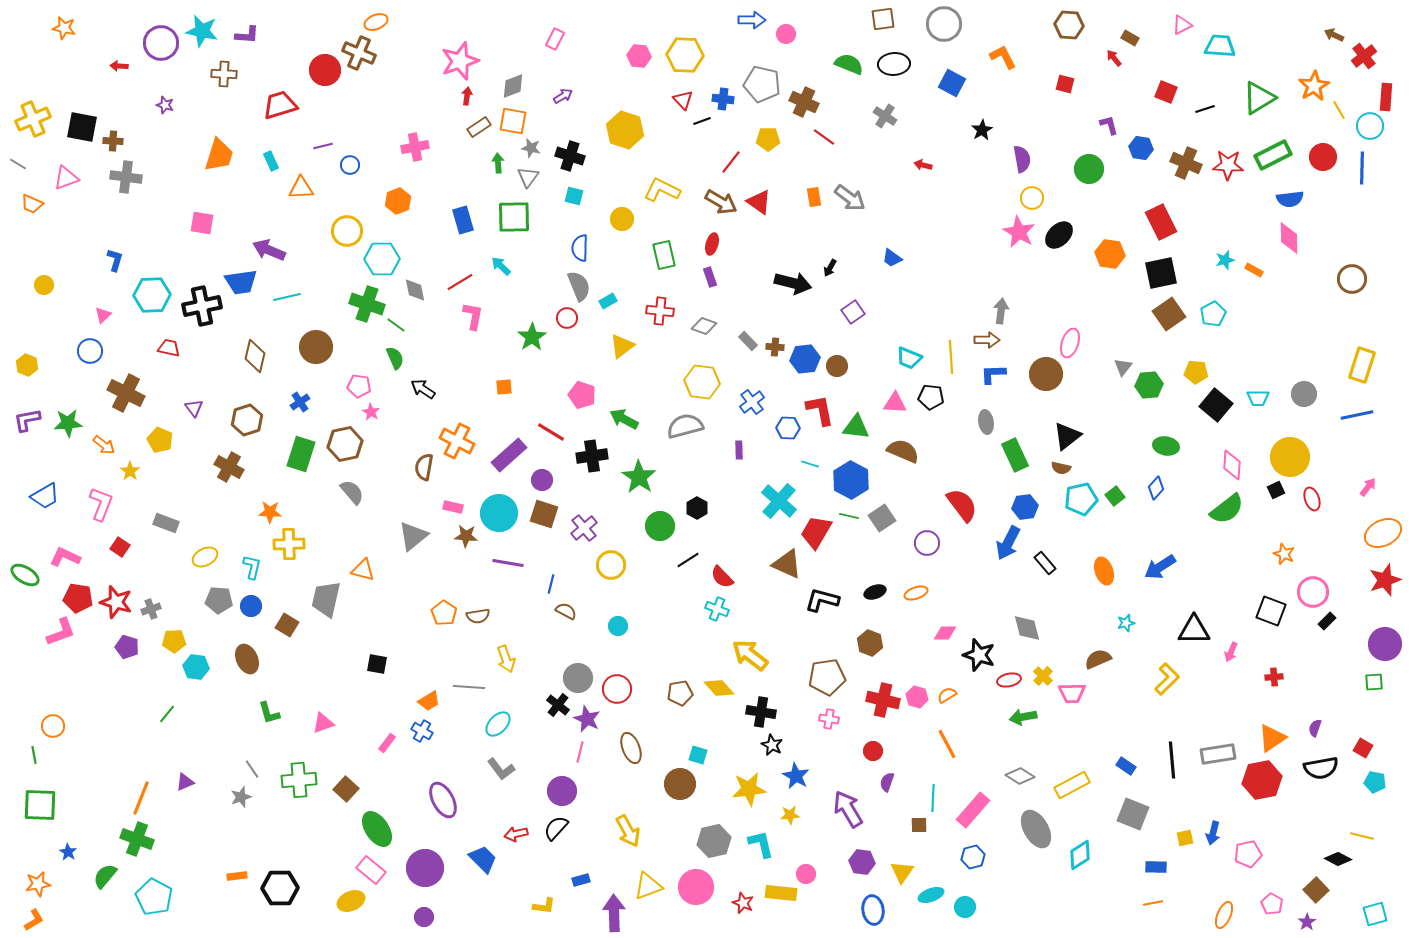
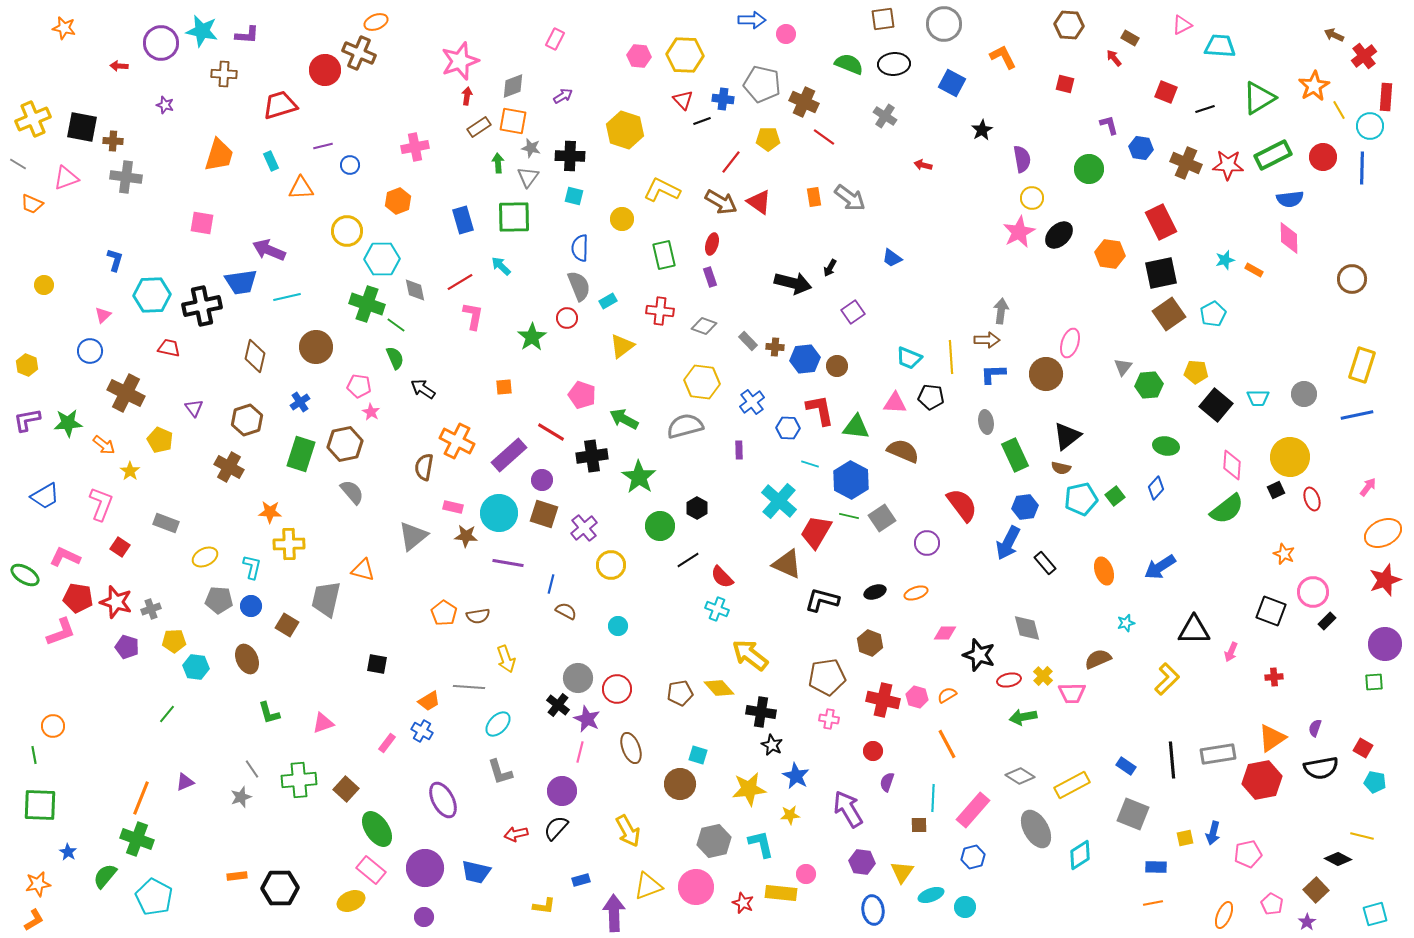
black cross at (570, 156): rotated 16 degrees counterclockwise
pink star at (1019, 232): rotated 16 degrees clockwise
gray L-shape at (501, 769): moved 1 px left, 3 px down; rotated 20 degrees clockwise
blue trapezoid at (483, 859): moved 7 px left, 13 px down; rotated 148 degrees clockwise
